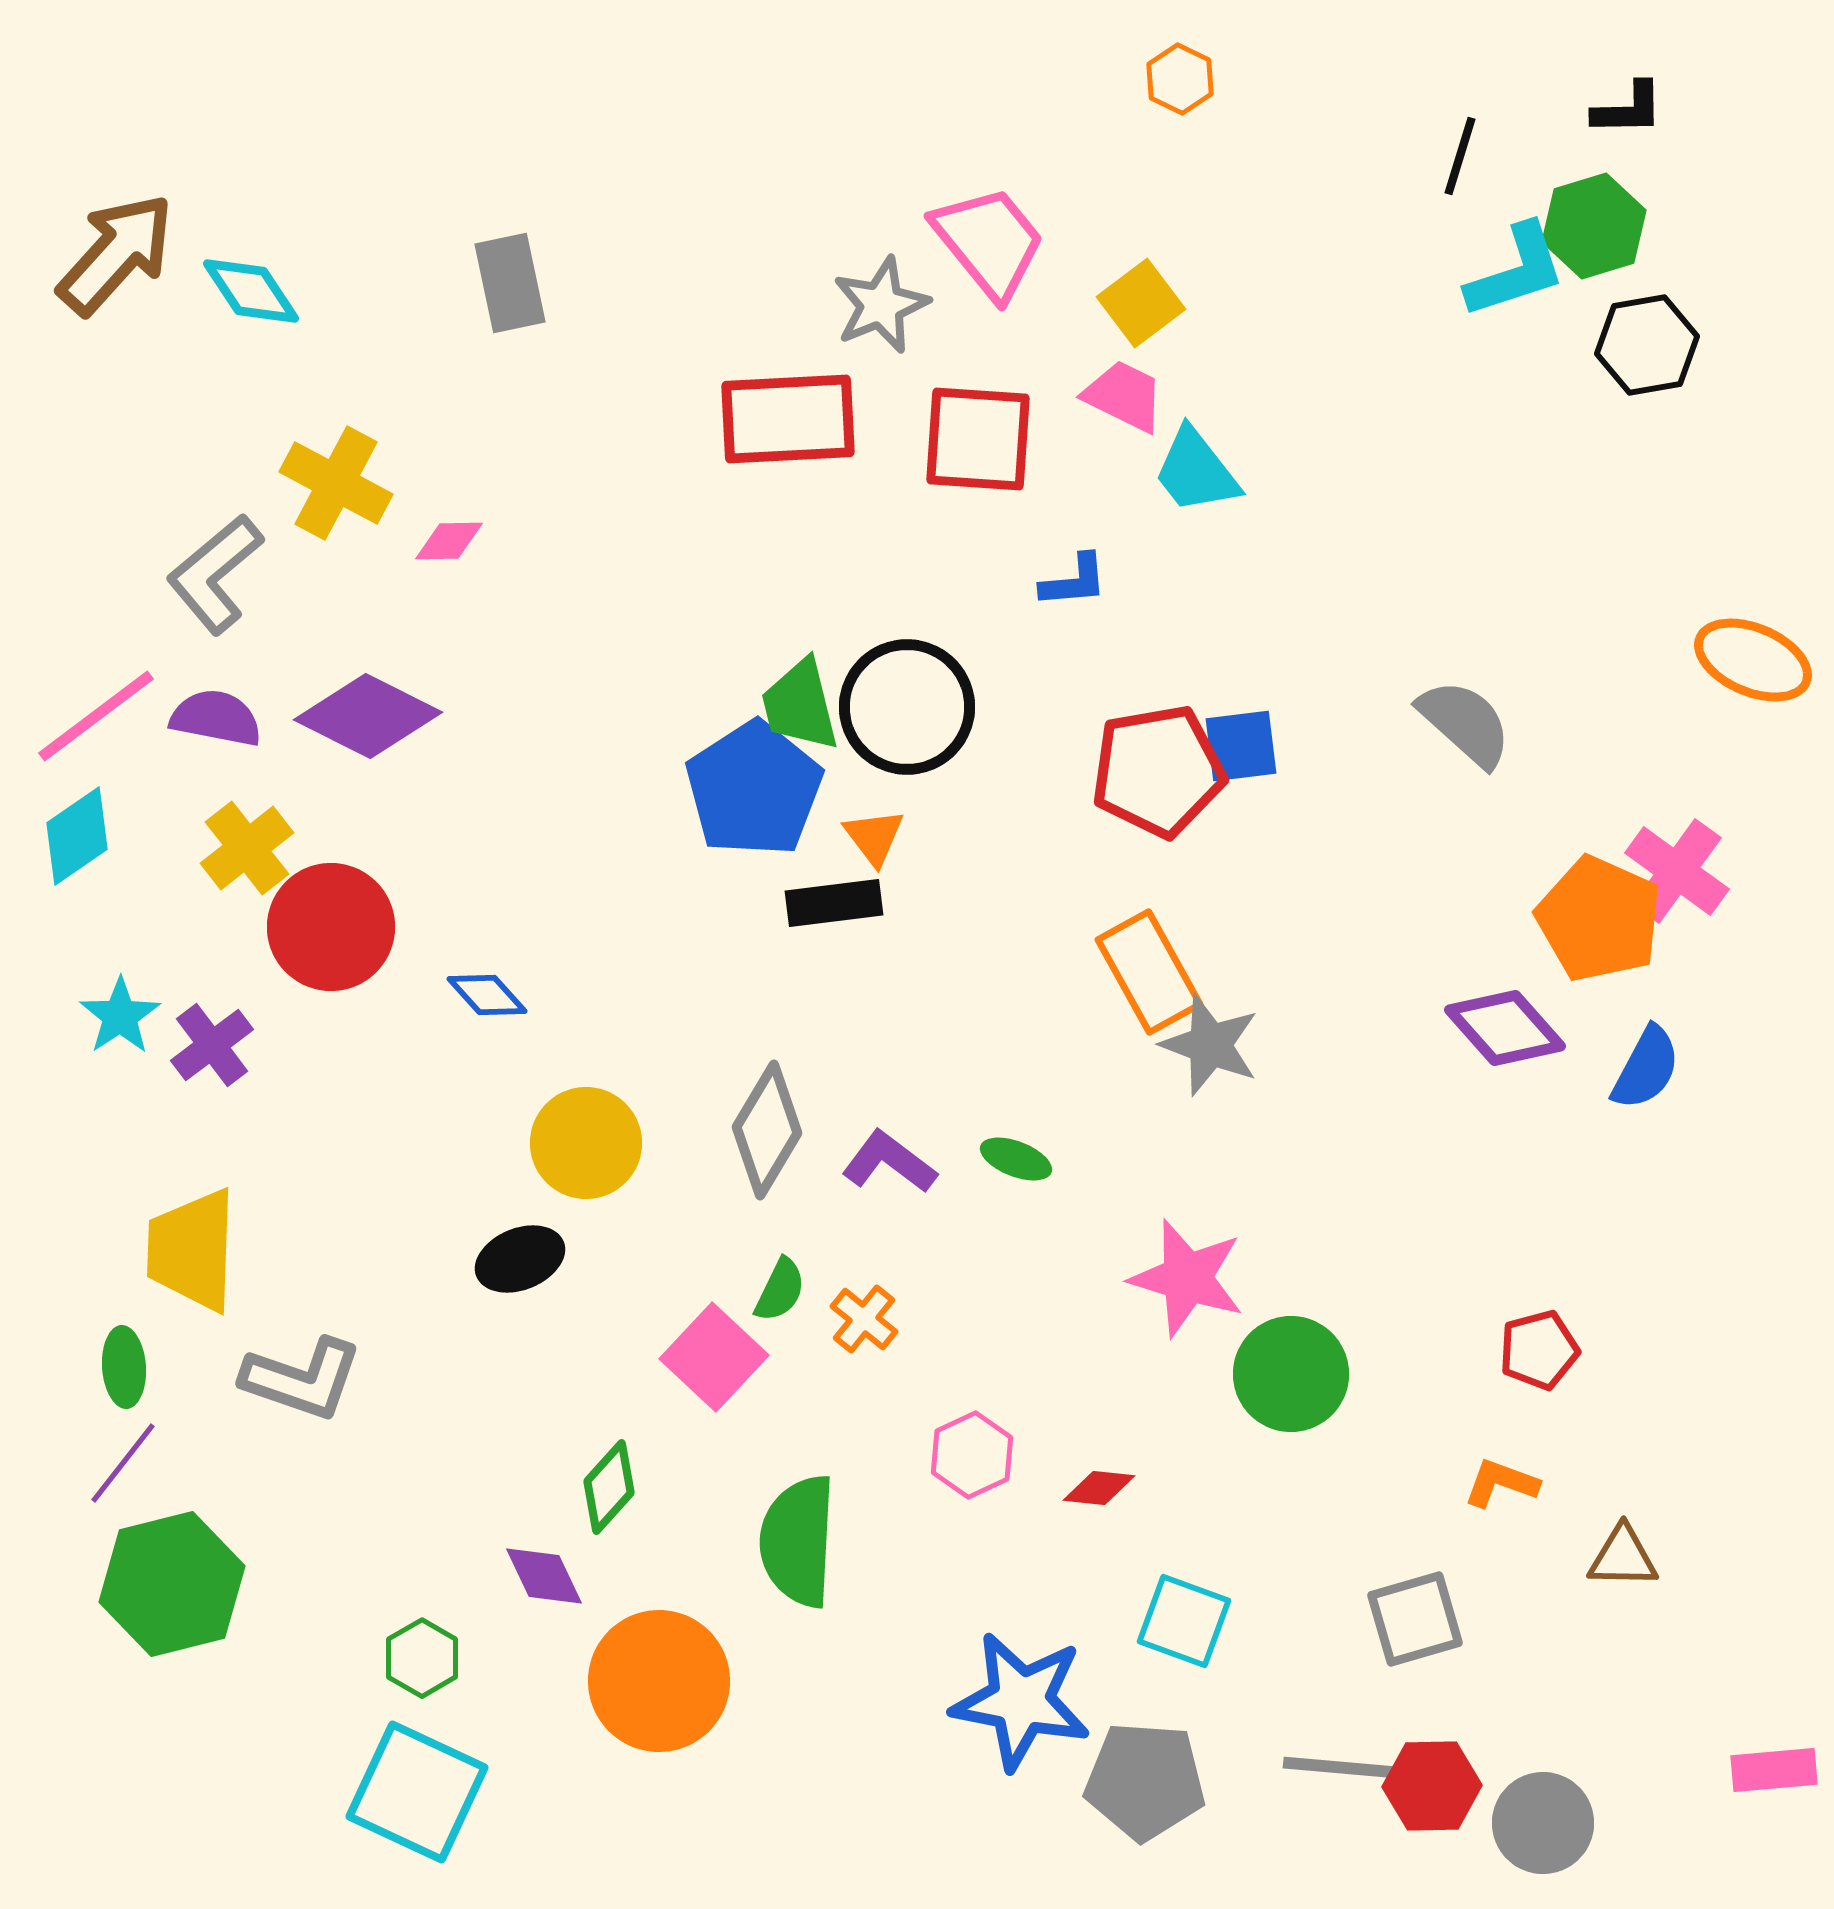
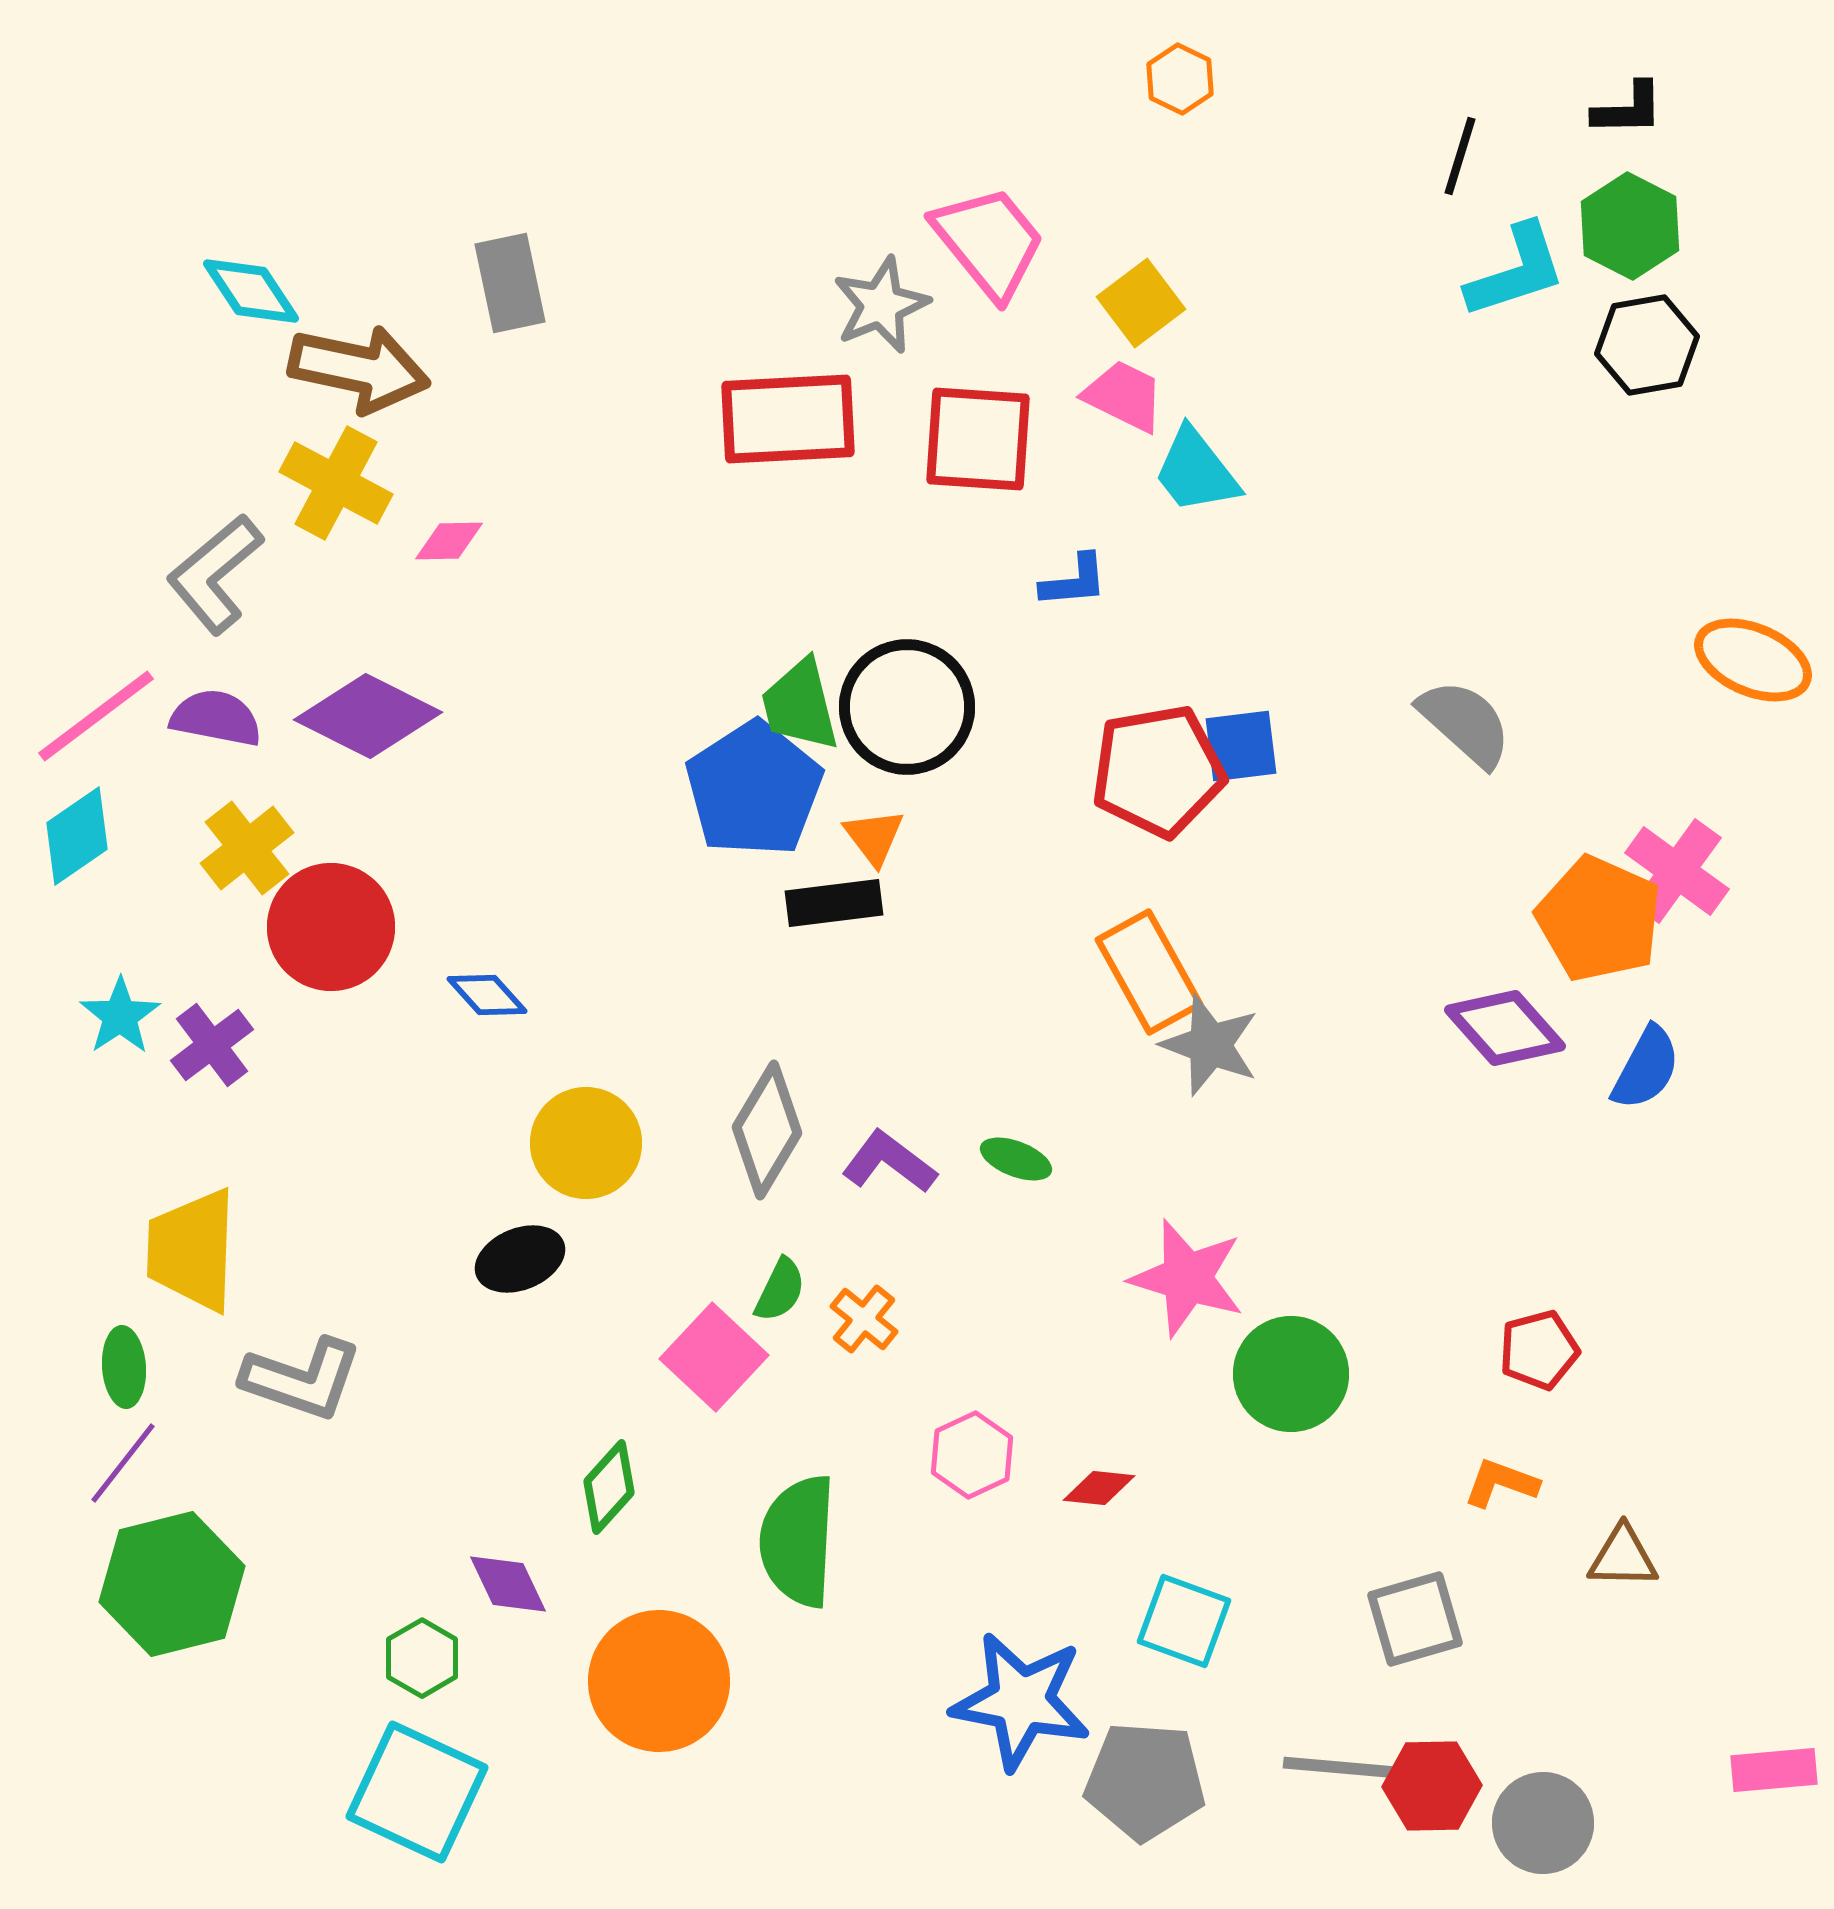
green hexagon at (1594, 226): moved 36 px right; rotated 16 degrees counterclockwise
brown arrow at (116, 254): moved 243 px right, 115 px down; rotated 60 degrees clockwise
purple diamond at (544, 1576): moved 36 px left, 8 px down
